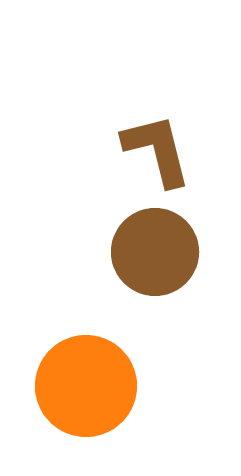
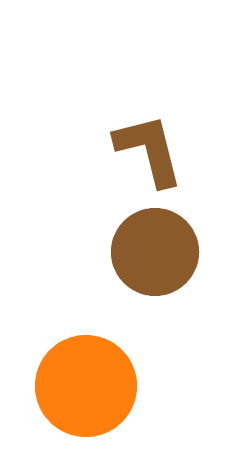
brown L-shape: moved 8 px left
